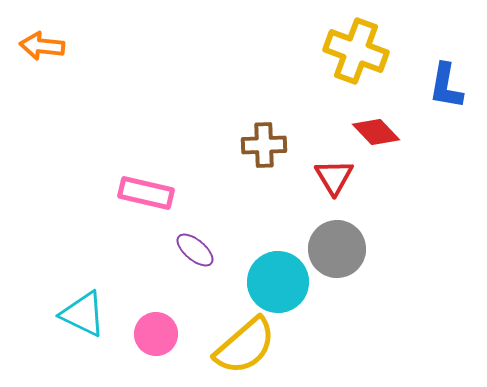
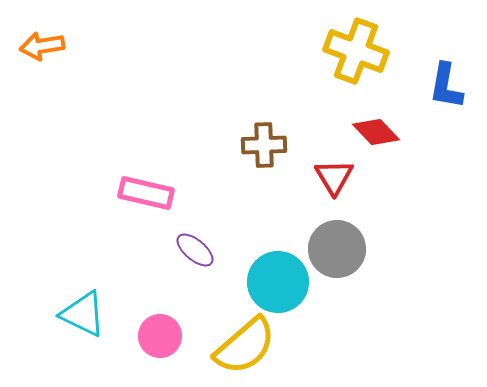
orange arrow: rotated 15 degrees counterclockwise
pink circle: moved 4 px right, 2 px down
